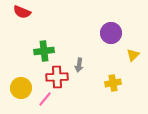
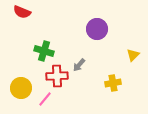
purple circle: moved 14 px left, 4 px up
green cross: rotated 24 degrees clockwise
gray arrow: rotated 32 degrees clockwise
red cross: moved 1 px up
